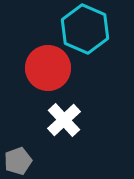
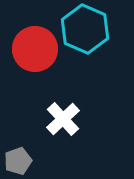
red circle: moved 13 px left, 19 px up
white cross: moved 1 px left, 1 px up
